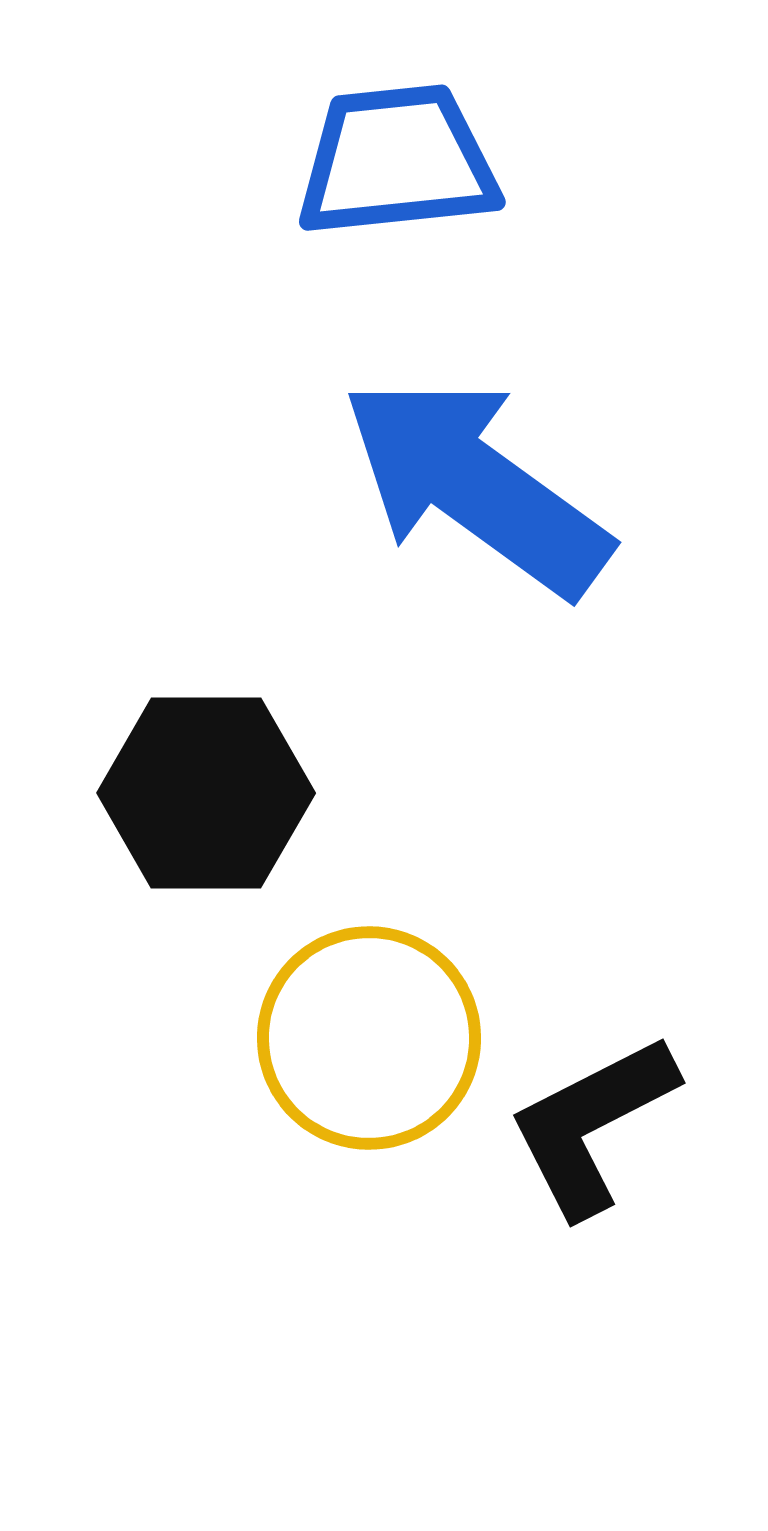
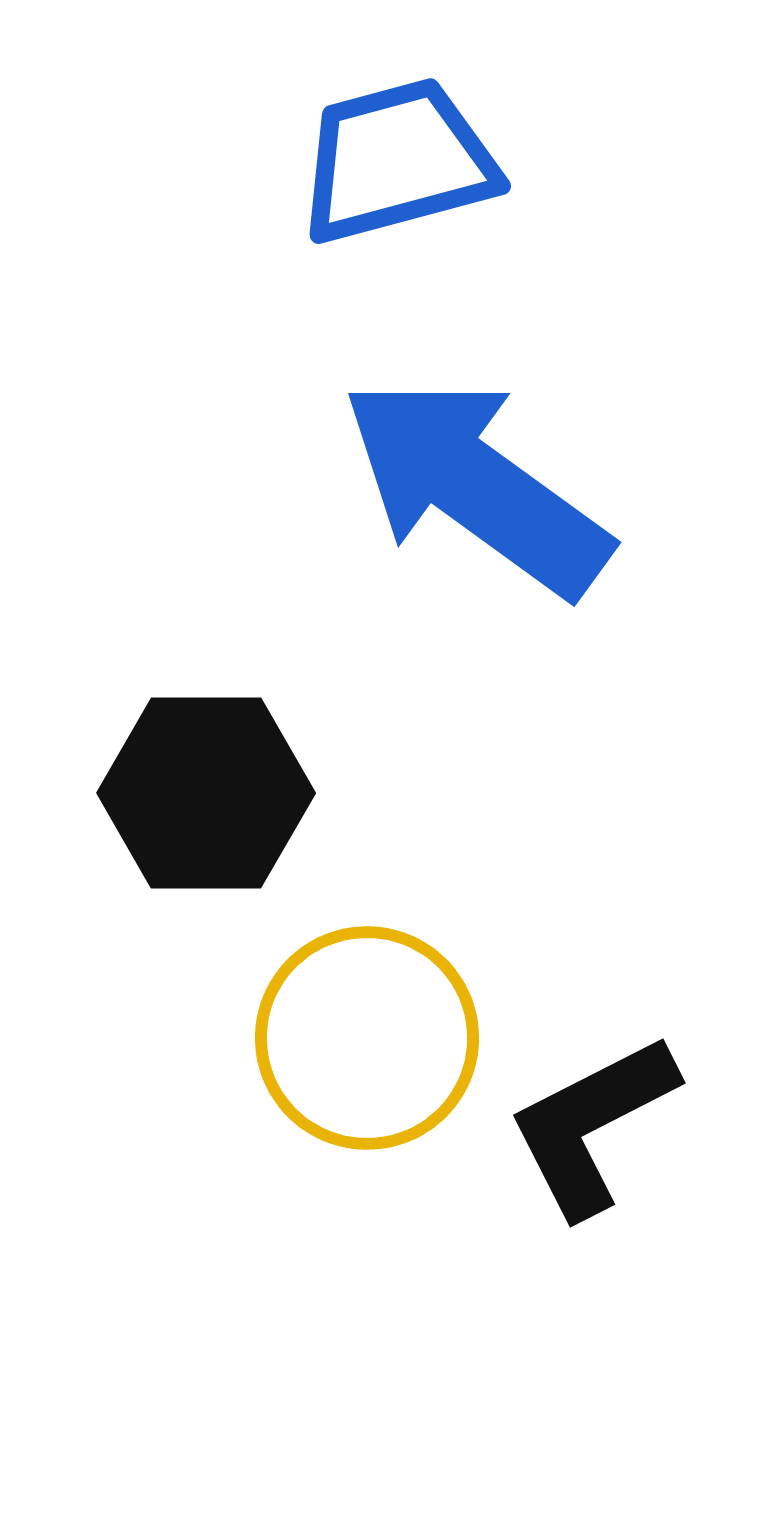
blue trapezoid: rotated 9 degrees counterclockwise
yellow circle: moved 2 px left
